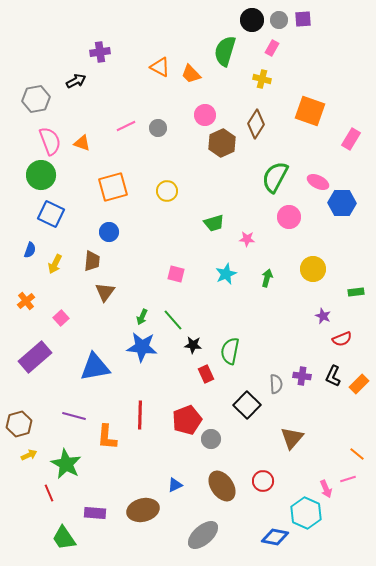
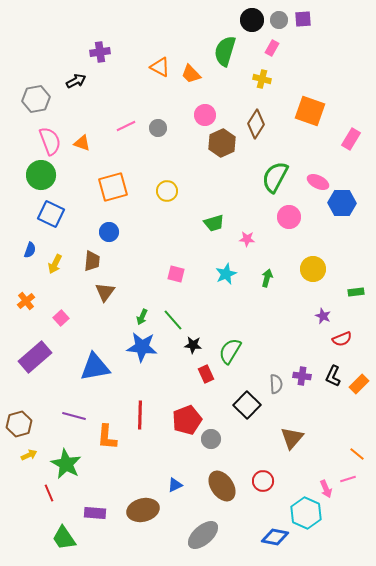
green semicircle at (230, 351): rotated 20 degrees clockwise
